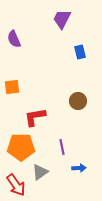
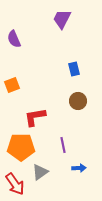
blue rectangle: moved 6 px left, 17 px down
orange square: moved 2 px up; rotated 14 degrees counterclockwise
purple line: moved 1 px right, 2 px up
red arrow: moved 1 px left, 1 px up
